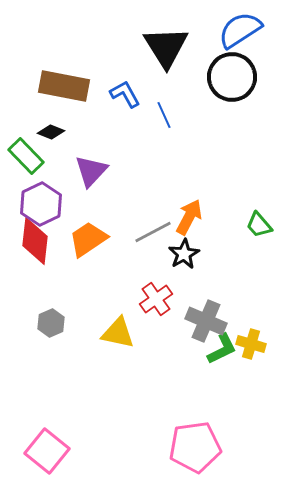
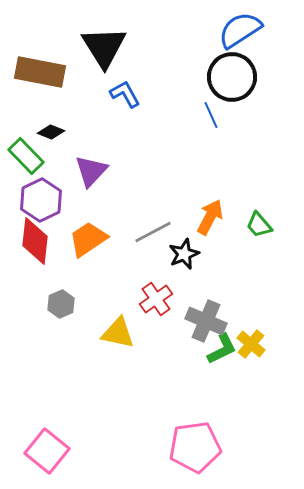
black triangle: moved 62 px left
brown rectangle: moved 24 px left, 14 px up
blue line: moved 47 px right
purple hexagon: moved 4 px up
orange arrow: moved 21 px right
black star: rotated 8 degrees clockwise
gray hexagon: moved 10 px right, 19 px up
yellow cross: rotated 24 degrees clockwise
